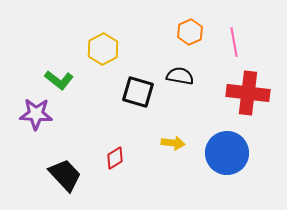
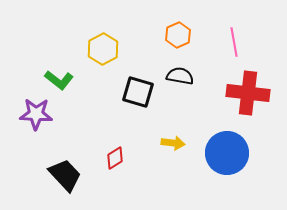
orange hexagon: moved 12 px left, 3 px down
